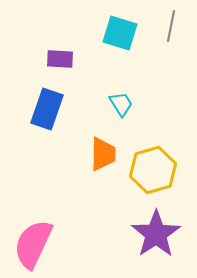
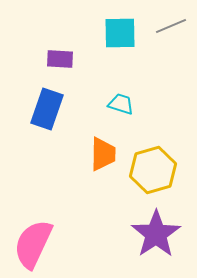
gray line: rotated 56 degrees clockwise
cyan square: rotated 18 degrees counterclockwise
cyan trapezoid: rotated 40 degrees counterclockwise
